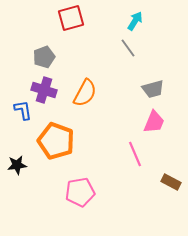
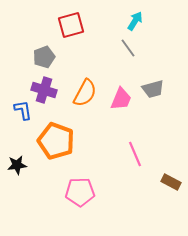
red square: moved 7 px down
pink trapezoid: moved 33 px left, 23 px up
pink pentagon: rotated 8 degrees clockwise
